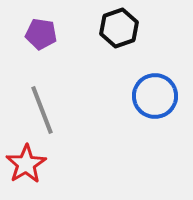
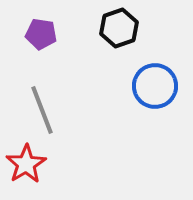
blue circle: moved 10 px up
